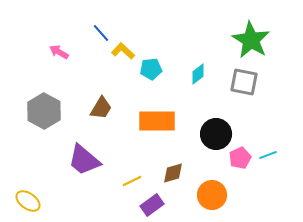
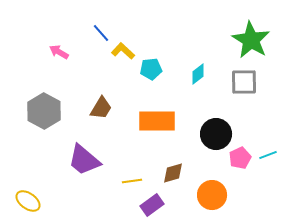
gray square: rotated 12 degrees counterclockwise
yellow line: rotated 18 degrees clockwise
